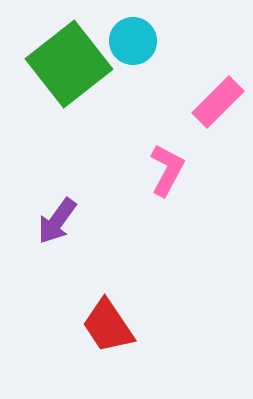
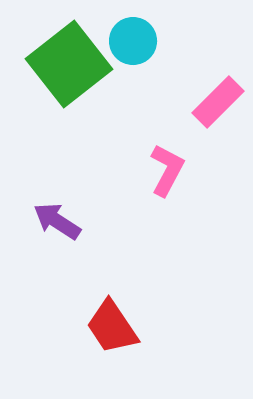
purple arrow: rotated 87 degrees clockwise
red trapezoid: moved 4 px right, 1 px down
